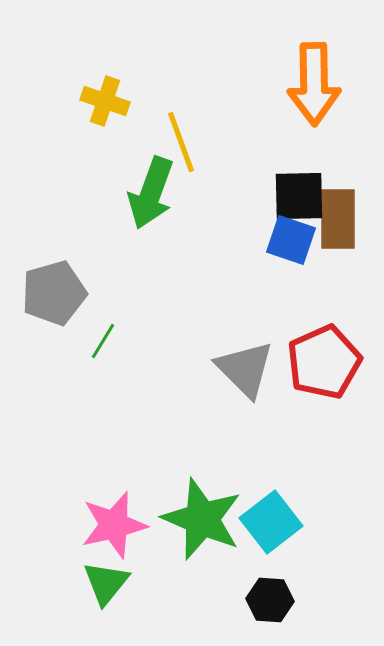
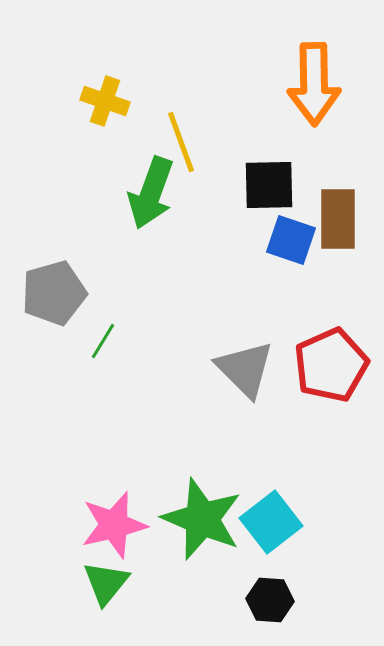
black square: moved 30 px left, 11 px up
red pentagon: moved 7 px right, 3 px down
